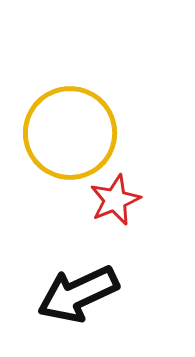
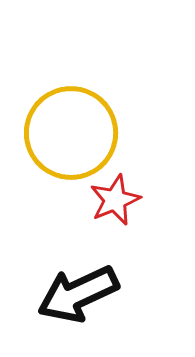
yellow circle: moved 1 px right
